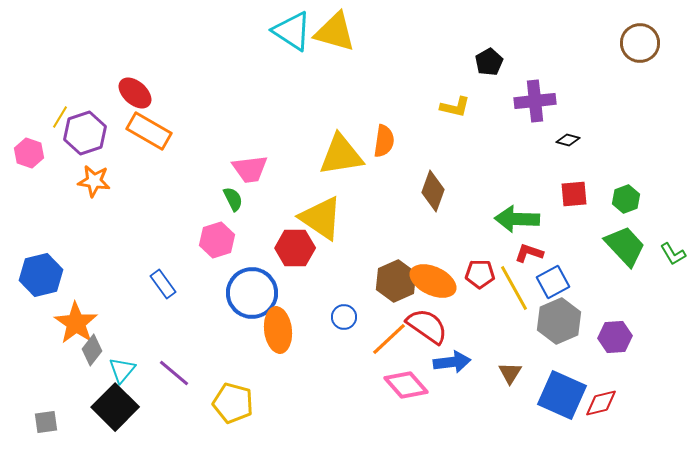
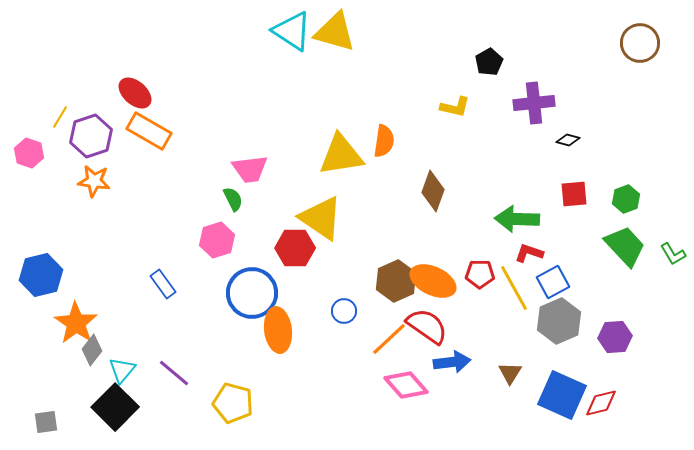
purple cross at (535, 101): moved 1 px left, 2 px down
purple hexagon at (85, 133): moved 6 px right, 3 px down
blue circle at (344, 317): moved 6 px up
